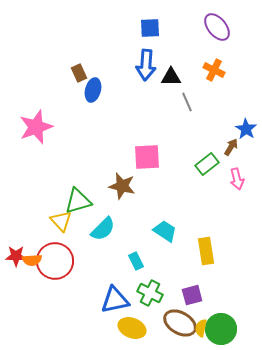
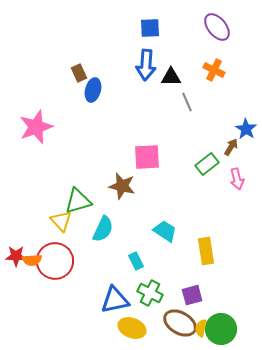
cyan semicircle: rotated 20 degrees counterclockwise
